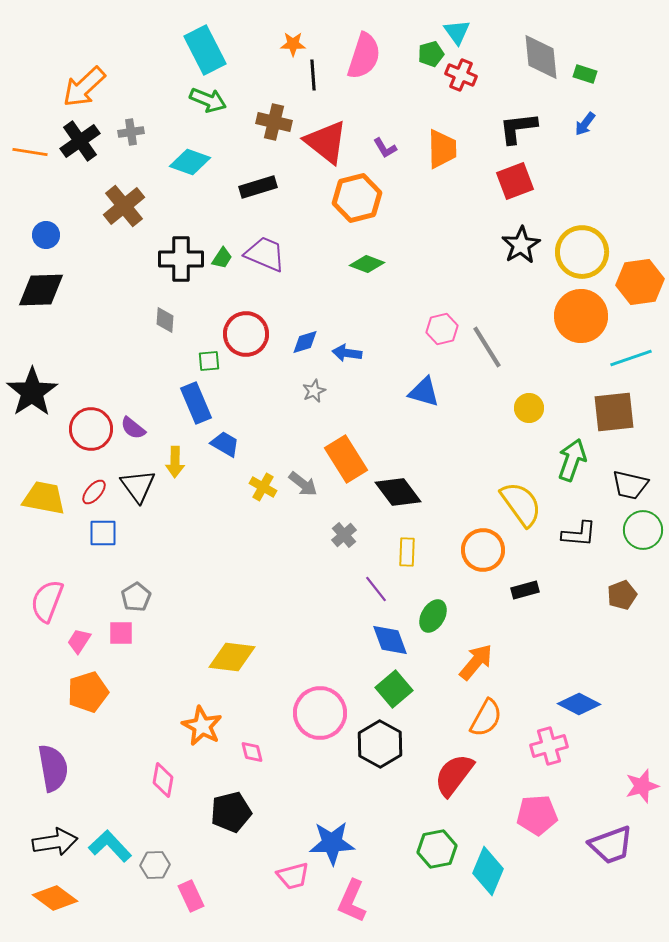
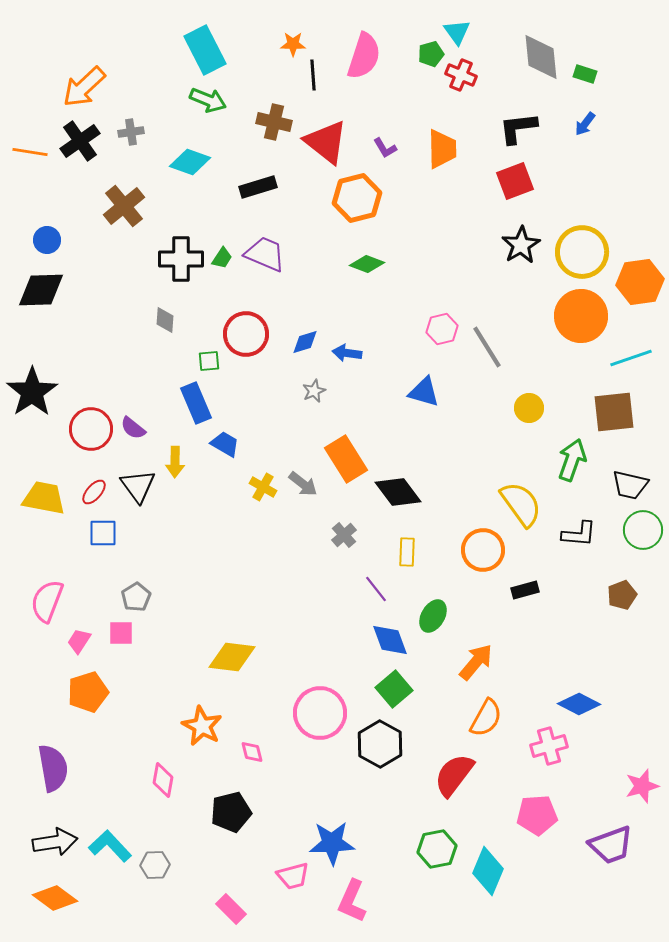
blue circle at (46, 235): moved 1 px right, 5 px down
pink rectangle at (191, 896): moved 40 px right, 13 px down; rotated 20 degrees counterclockwise
